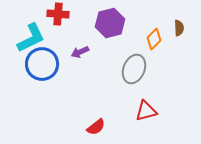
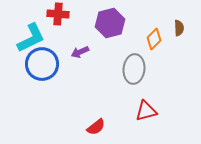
gray ellipse: rotated 16 degrees counterclockwise
